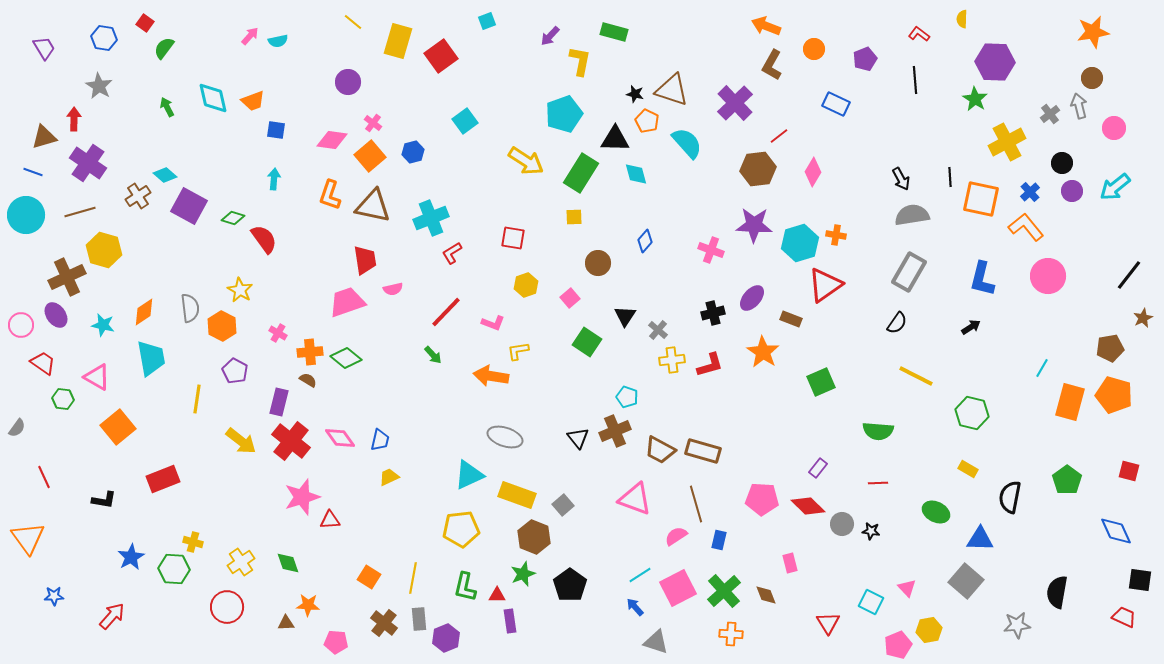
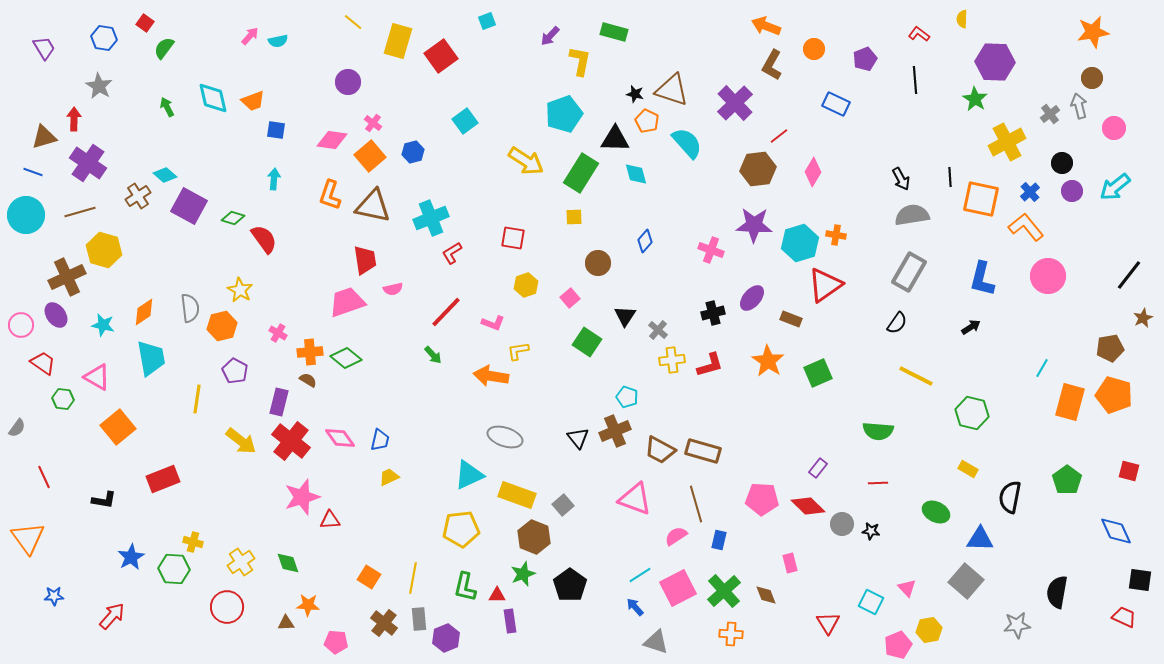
orange hexagon at (222, 326): rotated 20 degrees clockwise
orange star at (763, 352): moved 5 px right, 9 px down
green square at (821, 382): moved 3 px left, 9 px up
